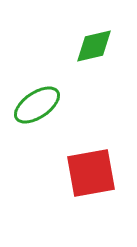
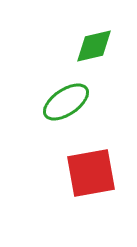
green ellipse: moved 29 px right, 3 px up
